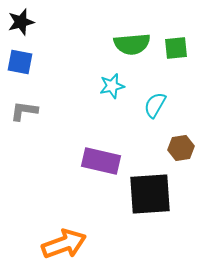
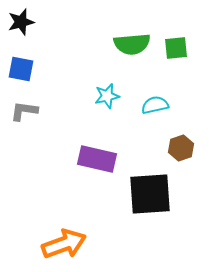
blue square: moved 1 px right, 7 px down
cyan star: moved 5 px left, 10 px down
cyan semicircle: rotated 48 degrees clockwise
brown hexagon: rotated 10 degrees counterclockwise
purple rectangle: moved 4 px left, 2 px up
